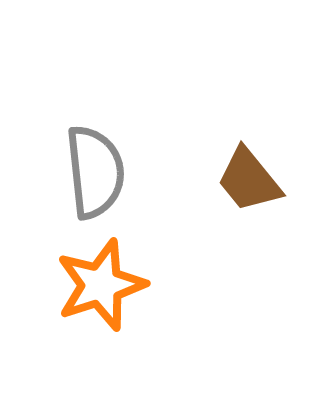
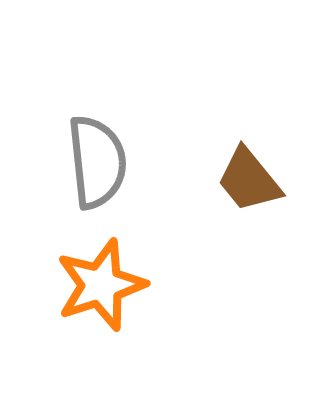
gray semicircle: moved 2 px right, 10 px up
